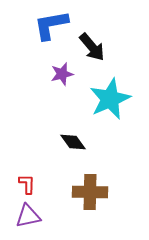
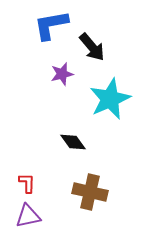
red L-shape: moved 1 px up
brown cross: rotated 12 degrees clockwise
